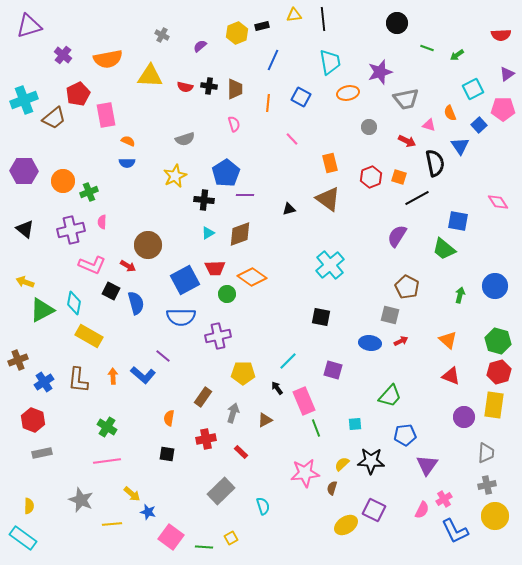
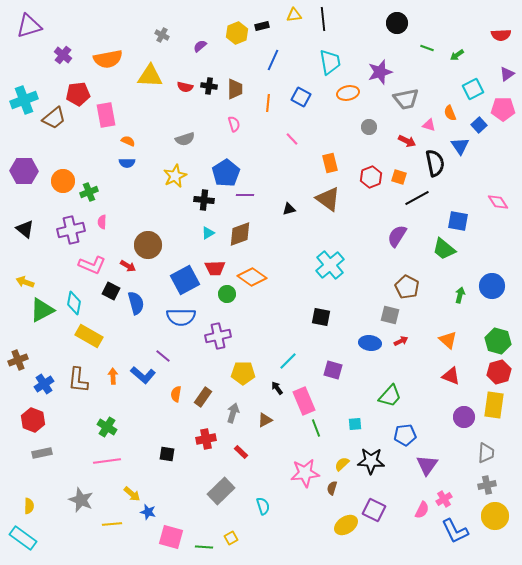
red pentagon at (78, 94): rotated 20 degrees clockwise
blue circle at (495, 286): moved 3 px left
blue cross at (44, 382): moved 2 px down
orange semicircle at (169, 418): moved 7 px right, 24 px up
pink square at (171, 537): rotated 20 degrees counterclockwise
